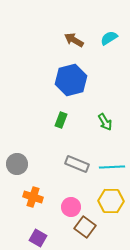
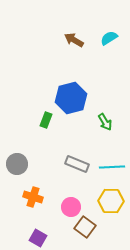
blue hexagon: moved 18 px down
green rectangle: moved 15 px left
